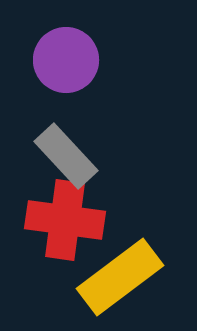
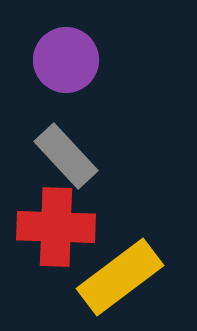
red cross: moved 9 px left, 7 px down; rotated 6 degrees counterclockwise
